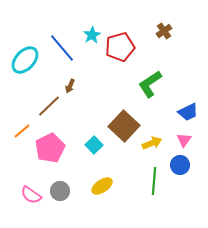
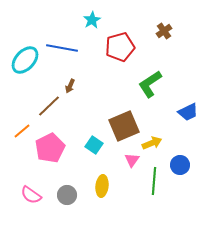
cyan star: moved 15 px up
blue line: rotated 40 degrees counterclockwise
brown square: rotated 24 degrees clockwise
pink triangle: moved 52 px left, 20 px down
cyan square: rotated 12 degrees counterclockwise
yellow ellipse: rotated 50 degrees counterclockwise
gray circle: moved 7 px right, 4 px down
